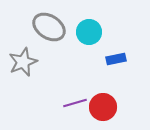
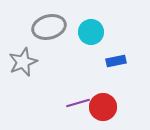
gray ellipse: rotated 48 degrees counterclockwise
cyan circle: moved 2 px right
blue rectangle: moved 2 px down
purple line: moved 3 px right
